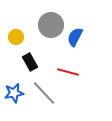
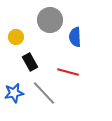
gray circle: moved 1 px left, 5 px up
blue semicircle: rotated 30 degrees counterclockwise
